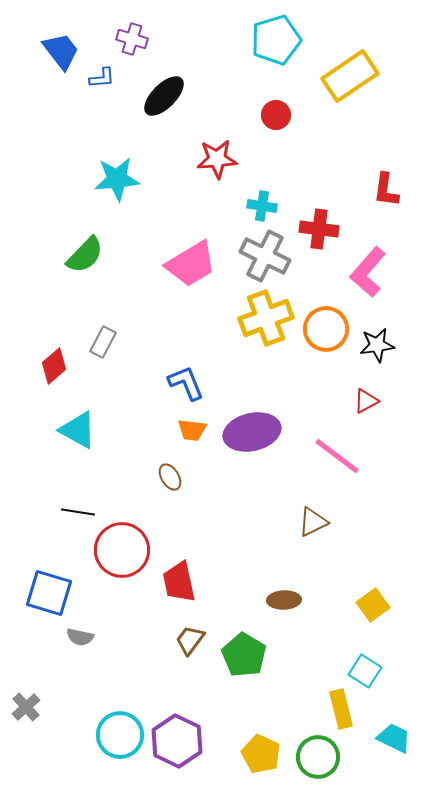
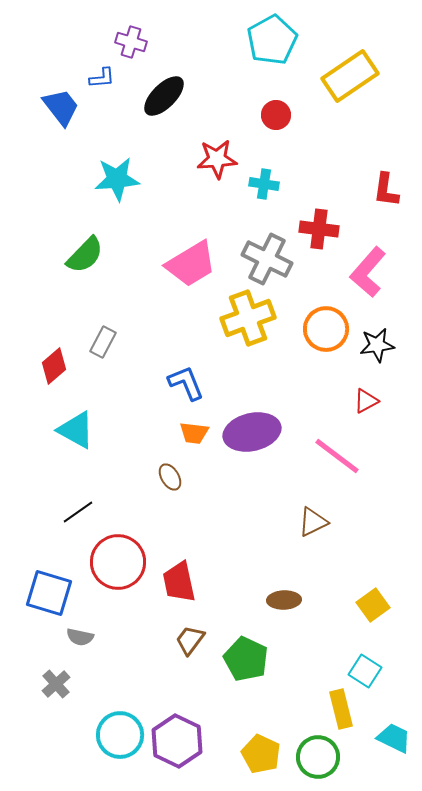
purple cross at (132, 39): moved 1 px left, 3 px down
cyan pentagon at (276, 40): moved 4 px left; rotated 12 degrees counterclockwise
blue trapezoid at (61, 51): moved 56 px down
cyan cross at (262, 206): moved 2 px right, 22 px up
gray cross at (265, 256): moved 2 px right, 3 px down
yellow cross at (266, 318): moved 18 px left
cyan triangle at (78, 430): moved 2 px left
orange trapezoid at (192, 430): moved 2 px right, 3 px down
black line at (78, 512): rotated 44 degrees counterclockwise
red circle at (122, 550): moved 4 px left, 12 px down
green pentagon at (244, 655): moved 2 px right, 4 px down; rotated 6 degrees counterclockwise
gray cross at (26, 707): moved 30 px right, 23 px up
